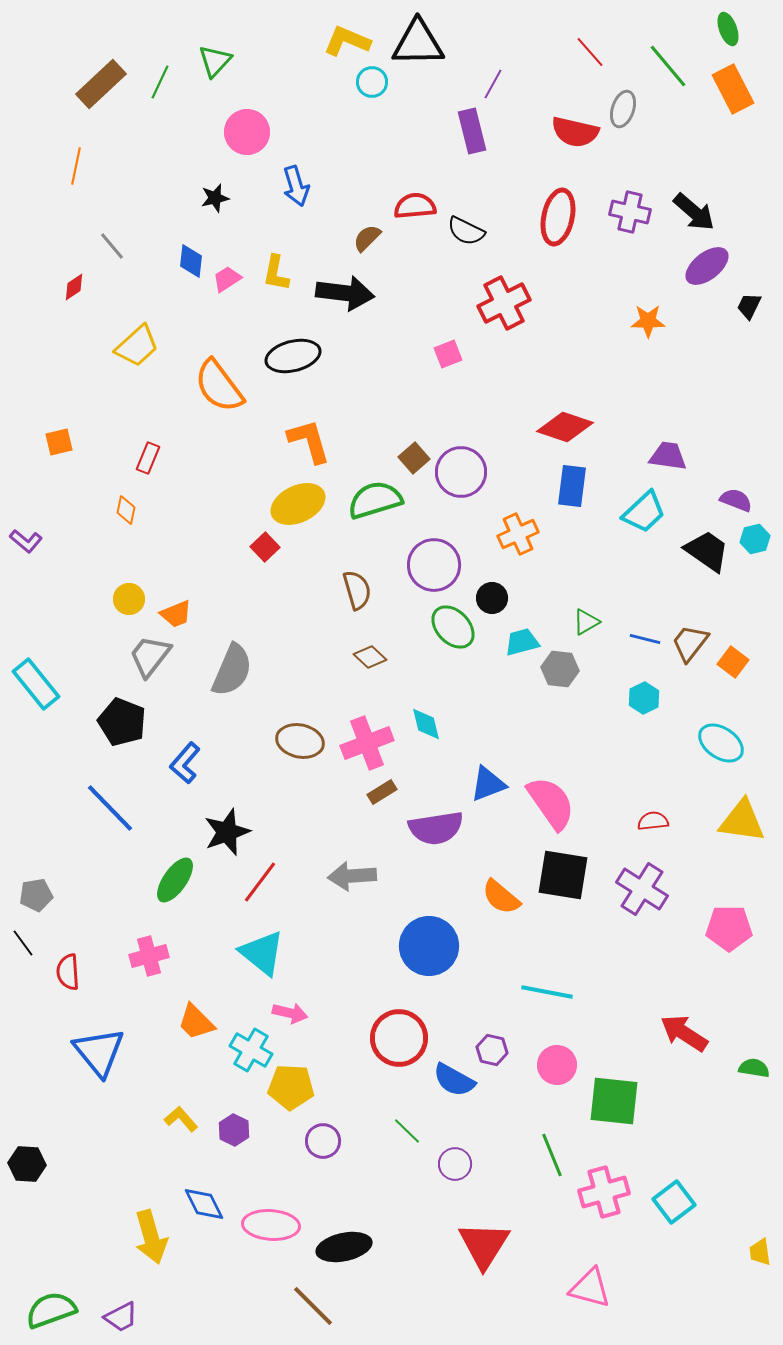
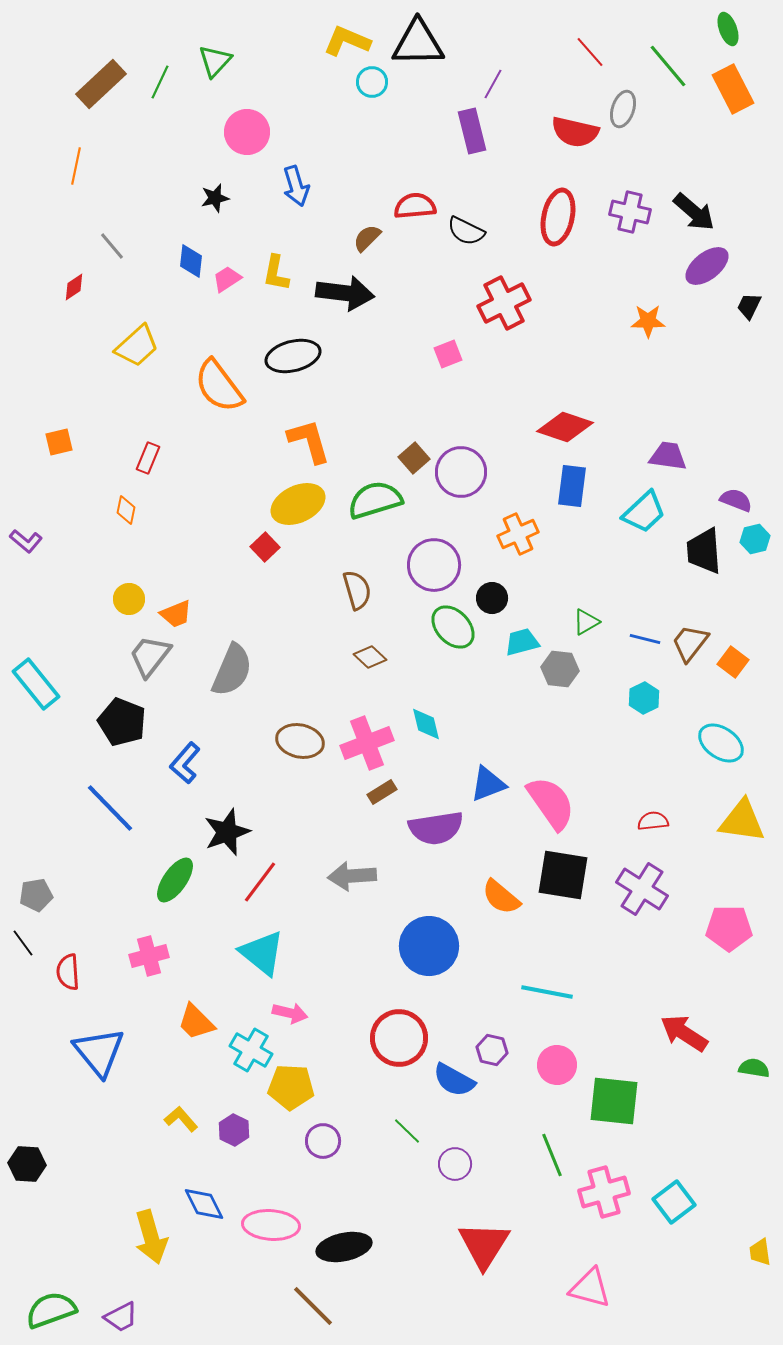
black trapezoid at (707, 551): moved 3 px left; rotated 129 degrees counterclockwise
